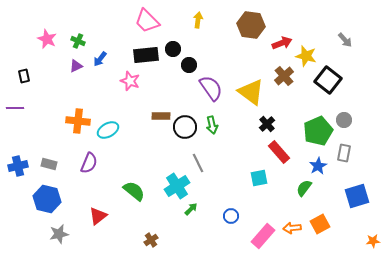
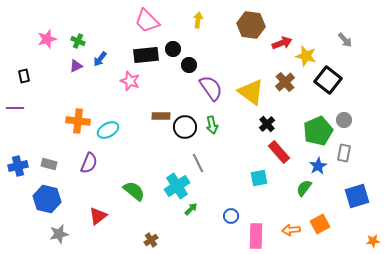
pink star at (47, 39): rotated 30 degrees clockwise
brown cross at (284, 76): moved 1 px right, 6 px down
orange arrow at (292, 228): moved 1 px left, 2 px down
pink rectangle at (263, 236): moved 7 px left; rotated 40 degrees counterclockwise
